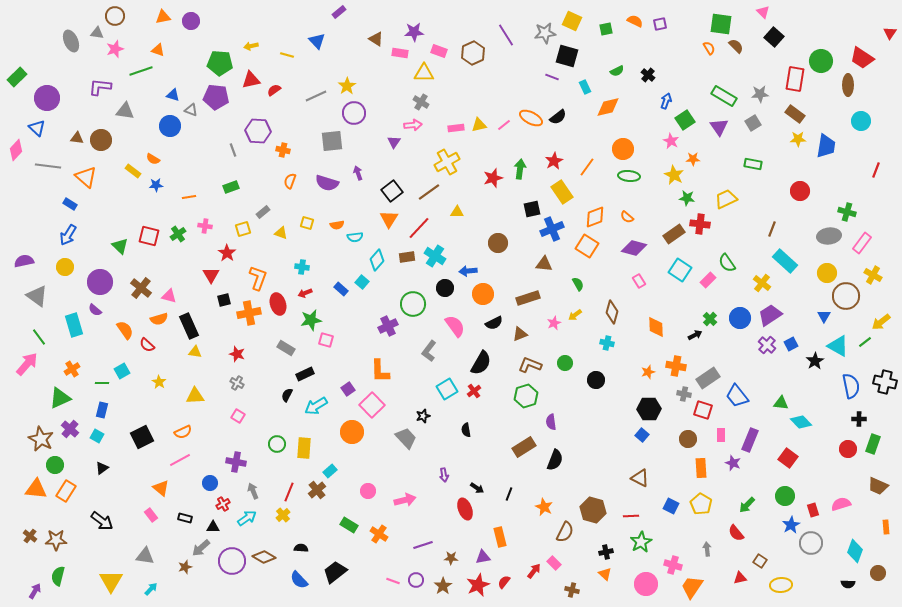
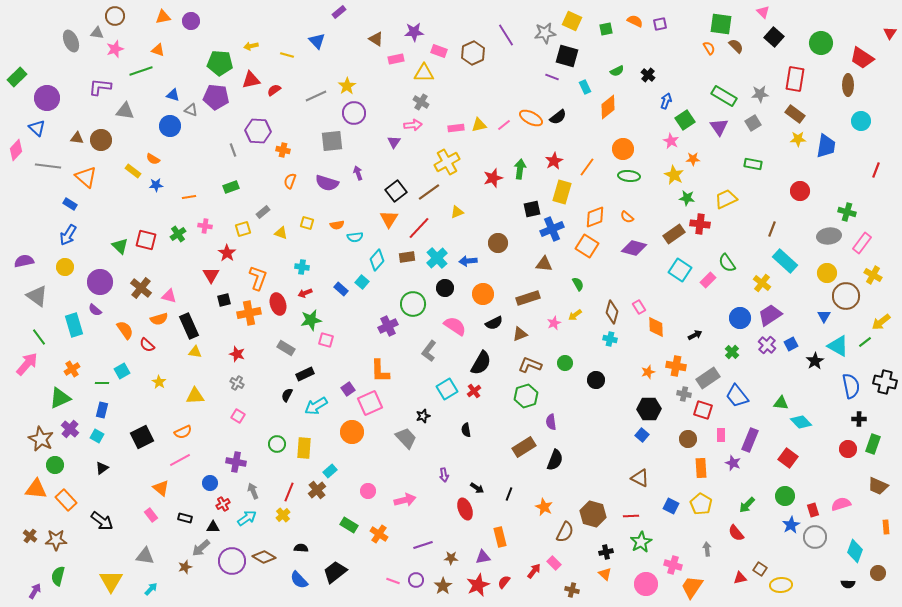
pink rectangle at (400, 53): moved 4 px left, 6 px down; rotated 21 degrees counterclockwise
green circle at (821, 61): moved 18 px up
orange diamond at (608, 107): rotated 25 degrees counterclockwise
black square at (392, 191): moved 4 px right
yellow rectangle at (562, 192): rotated 50 degrees clockwise
yellow triangle at (457, 212): rotated 24 degrees counterclockwise
red square at (149, 236): moved 3 px left, 4 px down
cyan cross at (435, 256): moved 2 px right, 2 px down; rotated 15 degrees clockwise
blue arrow at (468, 271): moved 10 px up
pink rectangle at (639, 281): moved 26 px down
green cross at (710, 319): moved 22 px right, 33 px down
pink semicircle at (455, 326): rotated 20 degrees counterclockwise
cyan cross at (607, 343): moved 3 px right, 4 px up
pink square at (372, 405): moved 2 px left, 2 px up; rotated 20 degrees clockwise
orange rectangle at (66, 491): moved 9 px down; rotated 75 degrees counterclockwise
brown hexagon at (593, 510): moved 4 px down
gray circle at (811, 543): moved 4 px right, 6 px up
brown square at (760, 561): moved 8 px down
